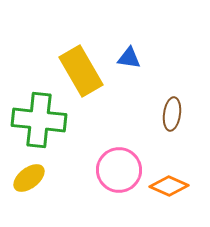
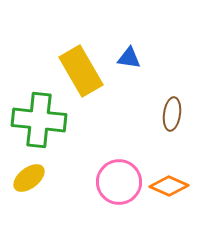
pink circle: moved 12 px down
